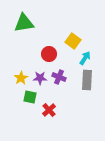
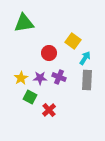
red circle: moved 1 px up
green square: rotated 16 degrees clockwise
